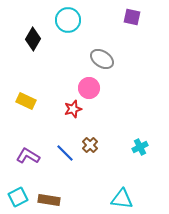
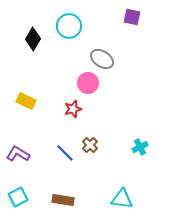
cyan circle: moved 1 px right, 6 px down
pink circle: moved 1 px left, 5 px up
purple L-shape: moved 10 px left, 2 px up
brown rectangle: moved 14 px right
